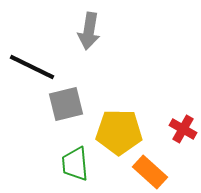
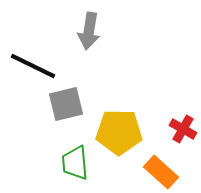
black line: moved 1 px right, 1 px up
green trapezoid: moved 1 px up
orange rectangle: moved 11 px right
